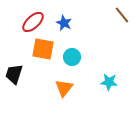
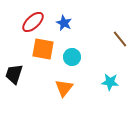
brown line: moved 2 px left, 24 px down
cyan star: moved 1 px right
